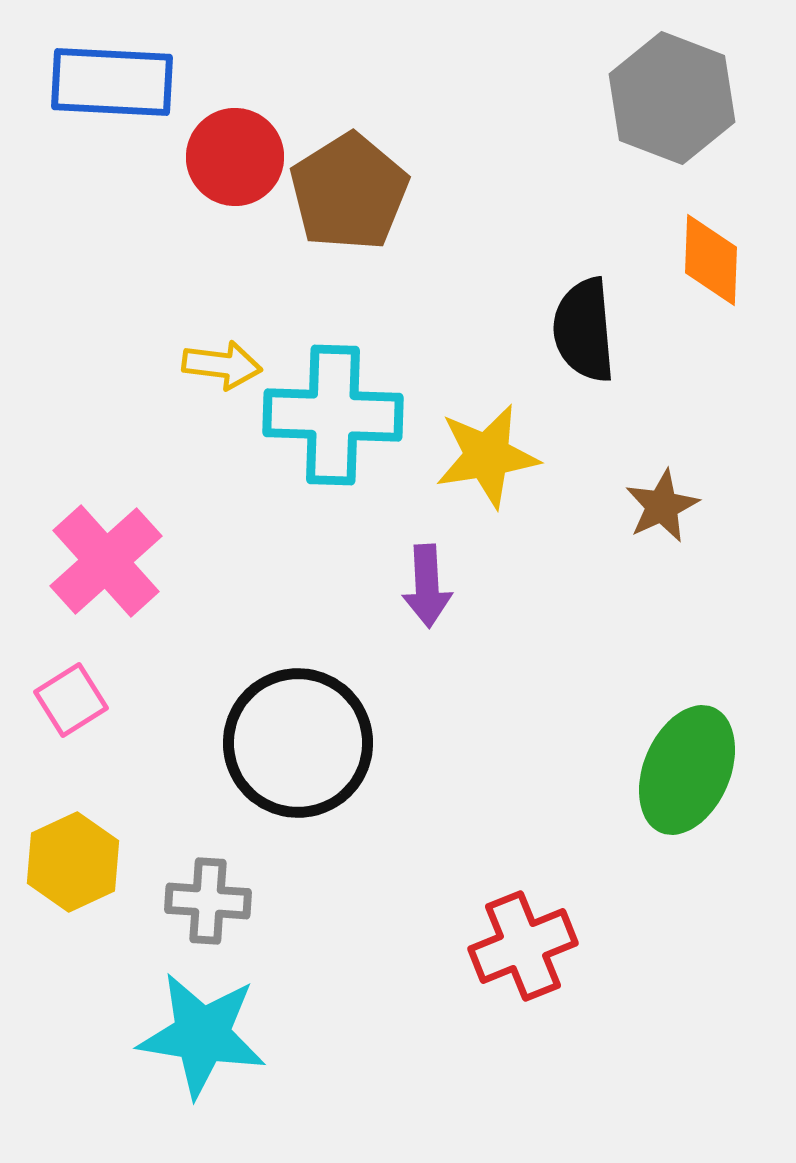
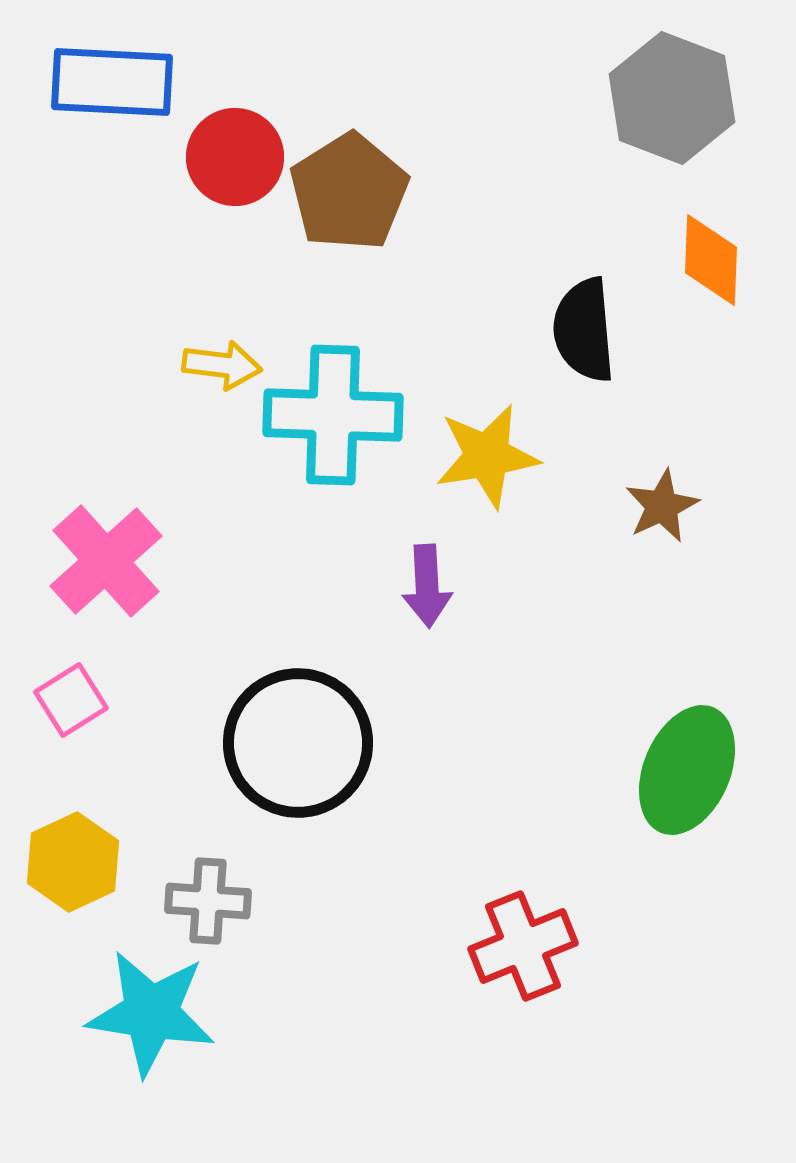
cyan star: moved 51 px left, 22 px up
